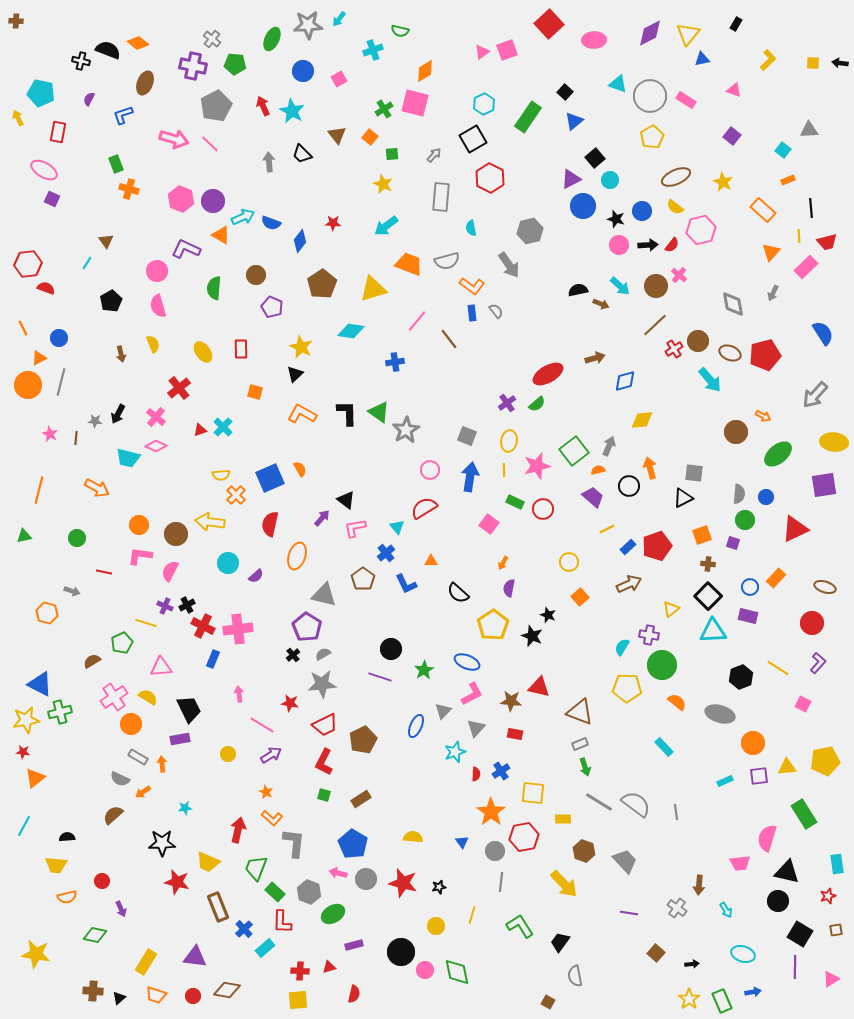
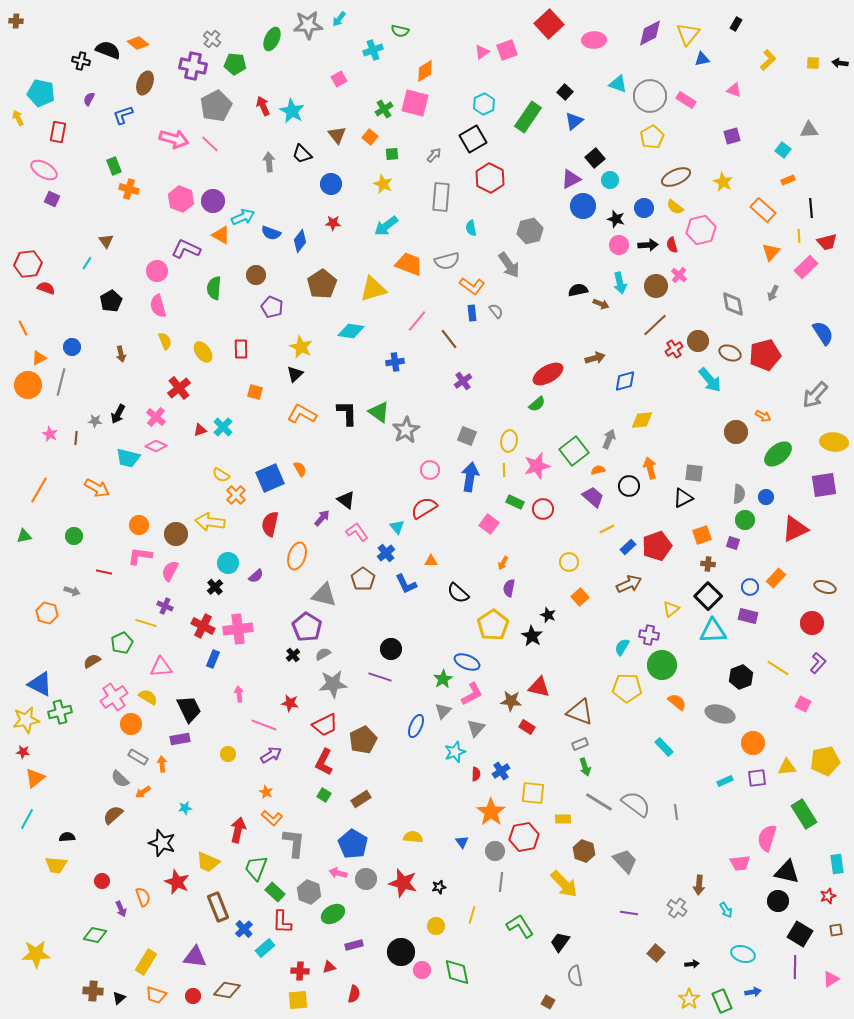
blue circle at (303, 71): moved 28 px right, 113 px down
purple square at (732, 136): rotated 36 degrees clockwise
green rectangle at (116, 164): moved 2 px left, 2 px down
blue circle at (642, 211): moved 2 px right, 3 px up
blue semicircle at (271, 223): moved 10 px down
red semicircle at (672, 245): rotated 126 degrees clockwise
cyan arrow at (620, 286): moved 3 px up; rotated 35 degrees clockwise
blue circle at (59, 338): moved 13 px right, 9 px down
yellow semicircle at (153, 344): moved 12 px right, 3 px up
purple cross at (507, 403): moved 44 px left, 22 px up
gray arrow at (609, 446): moved 7 px up
yellow semicircle at (221, 475): rotated 36 degrees clockwise
orange line at (39, 490): rotated 16 degrees clockwise
pink L-shape at (355, 528): moved 2 px right, 4 px down; rotated 65 degrees clockwise
green circle at (77, 538): moved 3 px left, 2 px up
black cross at (187, 605): moved 28 px right, 18 px up; rotated 14 degrees counterclockwise
black star at (532, 636): rotated 10 degrees clockwise
green star at (424, 670): moved 19 px right, 9 px down
gray star at (322, 684): moved 11 px right
pink line at (262, 725): moved 2 px right; rotated 10 degrees counterclockwise
red rectangle at (515, 734): moved 12 px right, 7 px up; rotated 21 degrees clockwise
purple square at (759, 776): moved 2 px left, 2 px down
gray semicircle at (120, 779): rotated 18 degrees clockwise
green square at (324, 795): rotated 16 degrees clockwise
cyan line at (24, 826): moved 3 px right, 7 px up
black star at (162, 843): rotated 20 degrees clockwise
red star at (177, 882): rotated 10 degrees clockwise
orange semicircle at (67, 897): moved 76 px right; rotated 96 degrees counterclockwise
yellow star at (36, 954): rotated 12 degrees counterclockwise
pink circle at (425, 970): moved 3 px left
